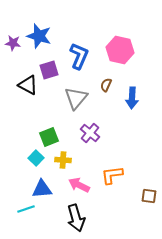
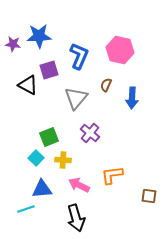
blue star: rotated 20 degrees counterclockwise
purple star: moved 1 px down
